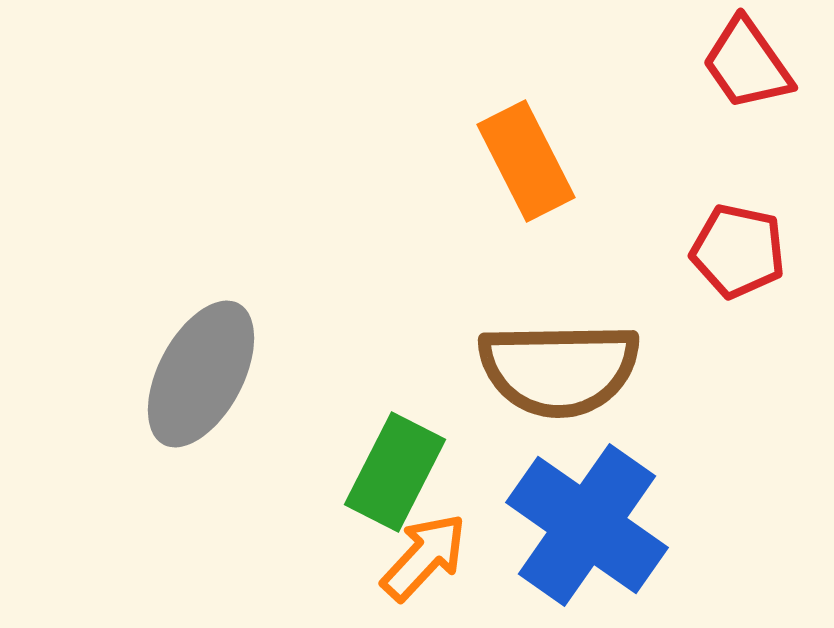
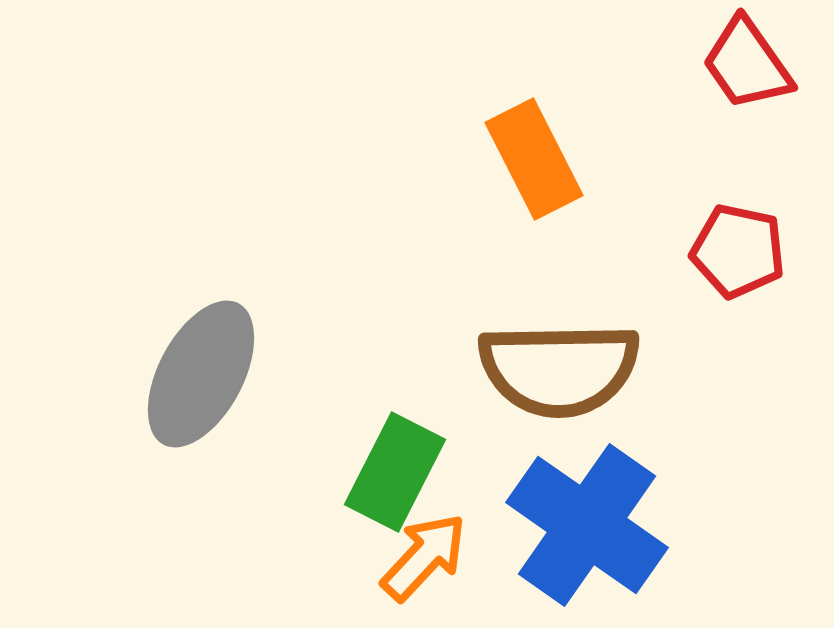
orange rectangle: moved 8 px right, 2 px up
